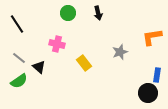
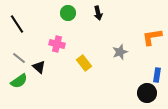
black circle: moved 1 px left
